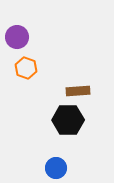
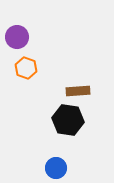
black hexagon: rotated 8 degrees clockwise
